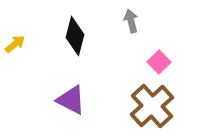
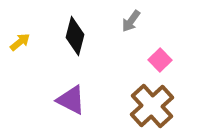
gray arrow: rotated 130 degrees counterclockwise
yellow arrow: moved 5 px right, 2 px up
pink square: moved 1 px right, 2 px up
